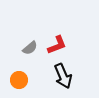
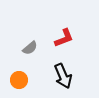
red L-shape: moved 7 px right, 7 px up
